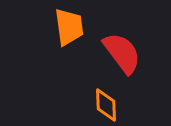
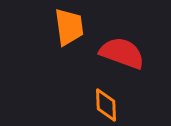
red semicircle: rotated 33 degrees counterclockwise
